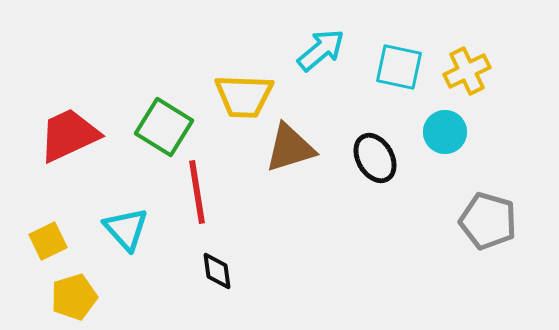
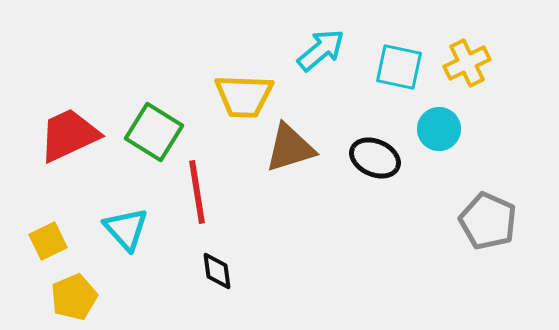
yellow cross: moved 8 px up
green square: moved 10 px left, 5 px down
cyan circle: moved 6 px left, 3 px up
black ellipse: rotated 36 degrees counterclockwise
gray pentagon: rotated 8 degrees clockwise
yellow pentagon: rotated 6 degrees counterclockwise
